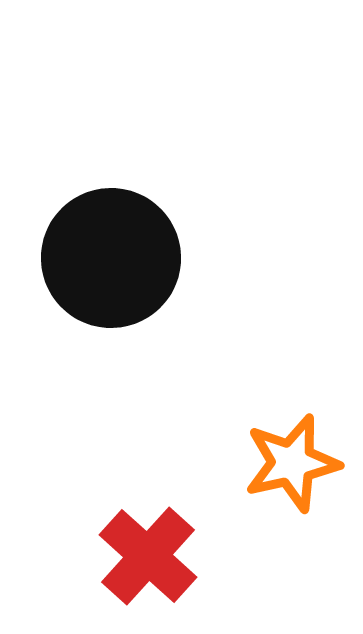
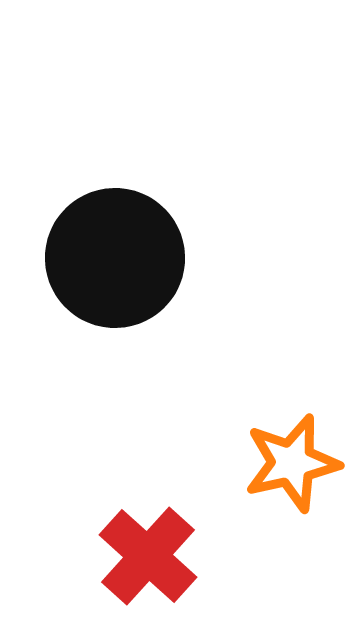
black circle: moved 4 px right
